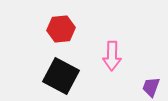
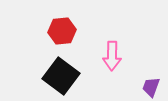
red hexagon: moved 1 px right, 2 px down
black square: rotated 9 degrees clockwise
